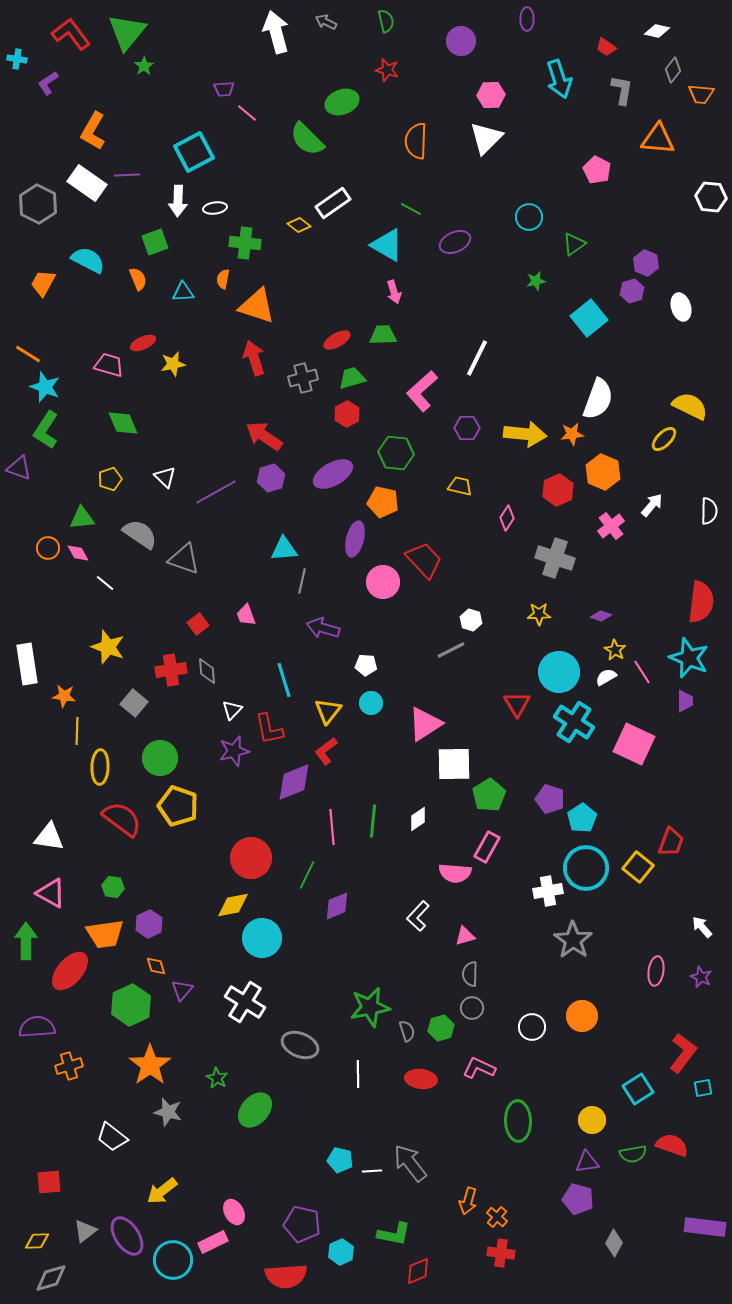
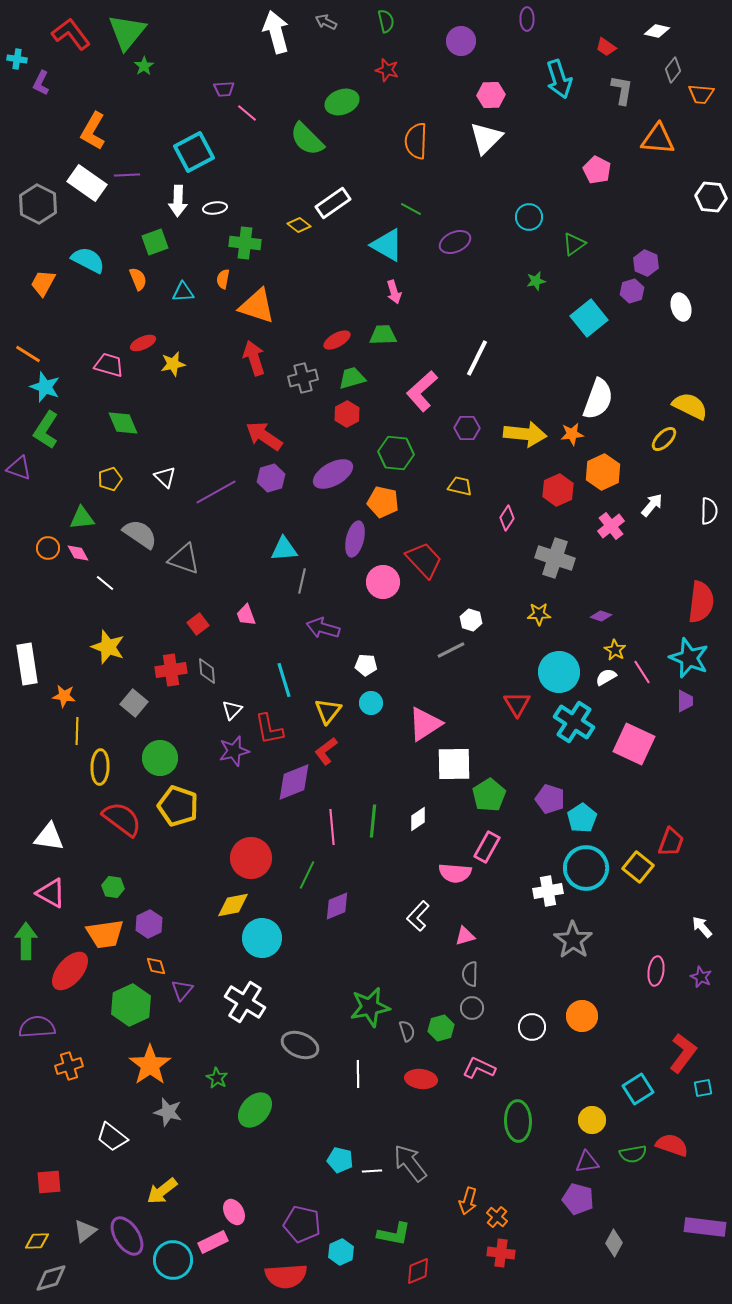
purple L-shape at (48, 83): moved 7 px left; rotated 30 degrees counterclockwise
orange hexagon at (603, 472): rotated 12 degrees clockwise
